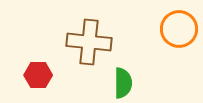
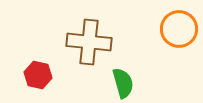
red hexagon: rotated 12 degrees clockwise
green semicircle: rotated 16 degrees counterclockwise
